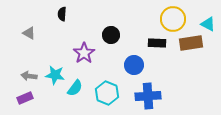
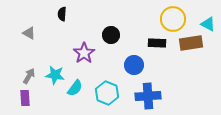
gray arrow: rotated 112 degrees clockwise
purple rectangle: rotated 70 degrees counterclockwise
